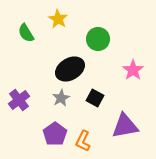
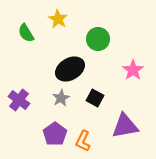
purple cross: rotated 15 degrees counterclockwise
